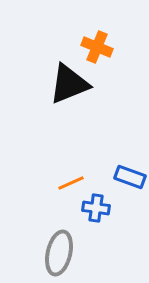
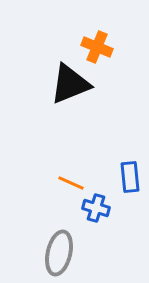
black triangle: moved 1 px right
blue rectangle: rotated 64 degrees clockwise
orange line: rotated 48 degrees clockwise
blue cross: rotated 8 degrees clockwise
